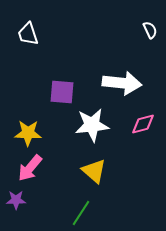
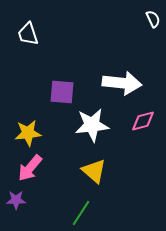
white semicircle: moved 3 px right, 11 px up
pink diamond: moved 3 px up
yellow star: rotated 8 degrees counterclockwise
